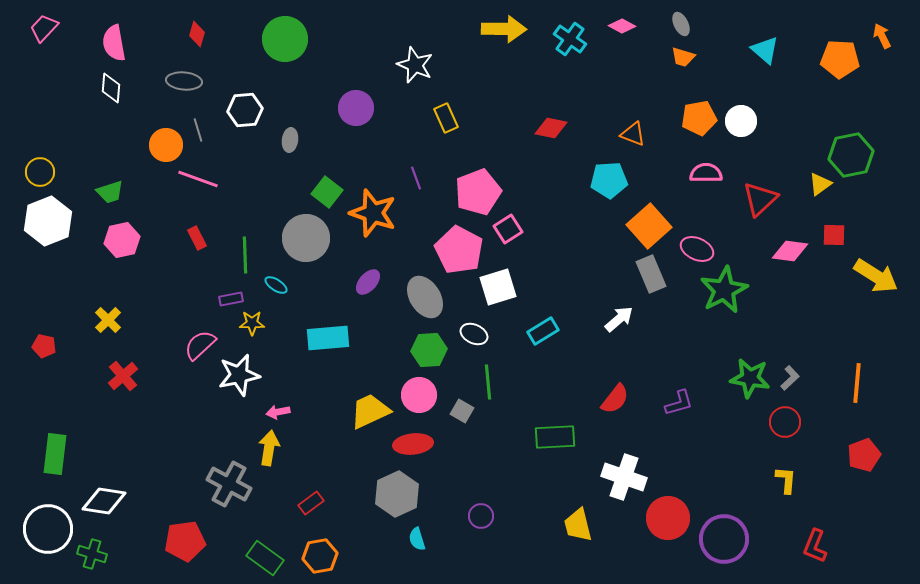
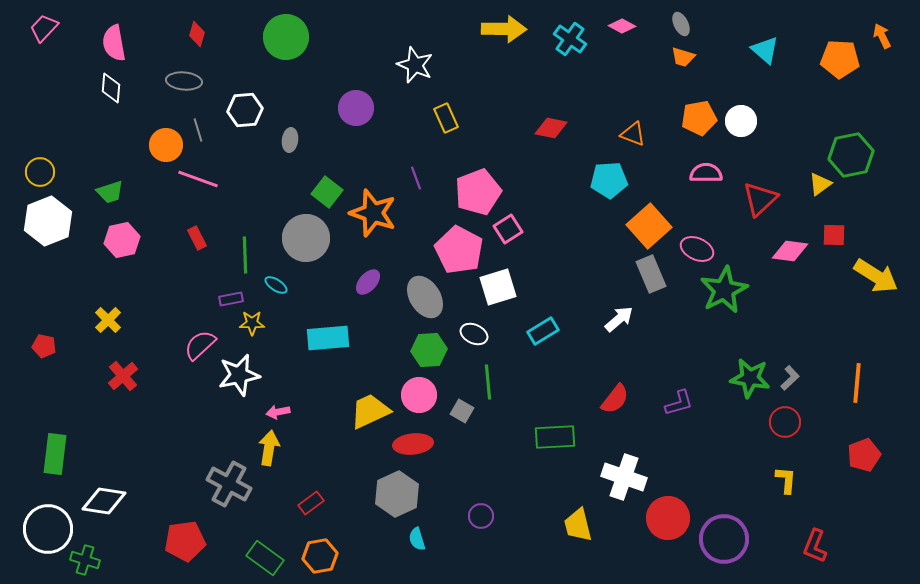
green circle at (285, 39): moved 1 px right, 2 px up
green cross at (92, 554): moved 7 px left, 6 px down
